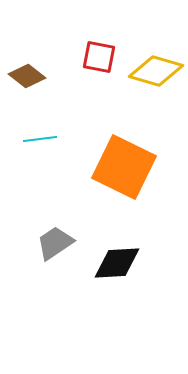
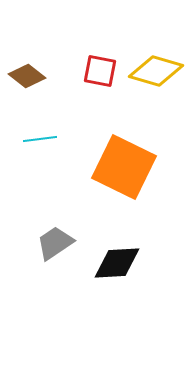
red square: moved 1 px right, 14 px down
